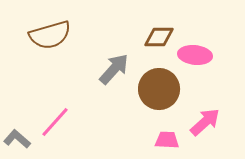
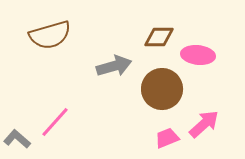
pink ellipse: moved 3 px right
gray arrow: moved 3 px up; rotated 32 degrees clockwise
brown circle: moved 3 px right
pink arrow: moved 1 px left, 2 px down
pink trapezoid: moved 2 px up; rotated 25 degrees counterclockwise
